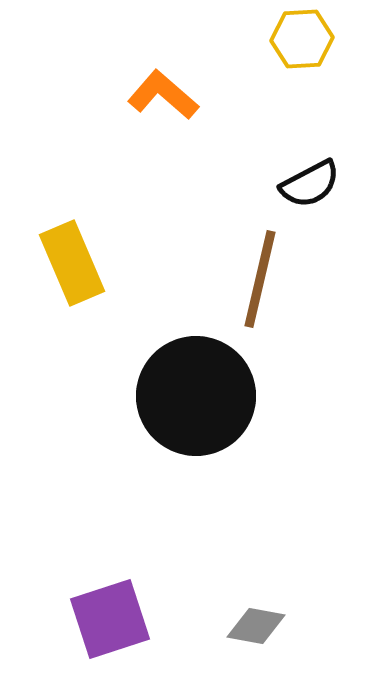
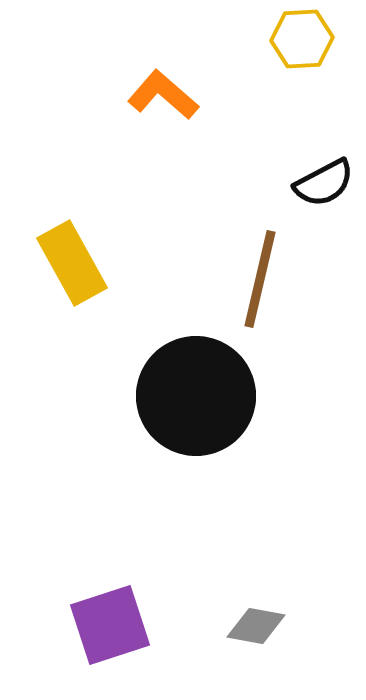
black semicircle: moved 14 px right, 1 px up
yellow rectangle: rotated 6 degrees counterclockwise
purple square: moved 6 px down
